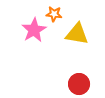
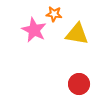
pink star: rotated 15 degrees counterclockwise
